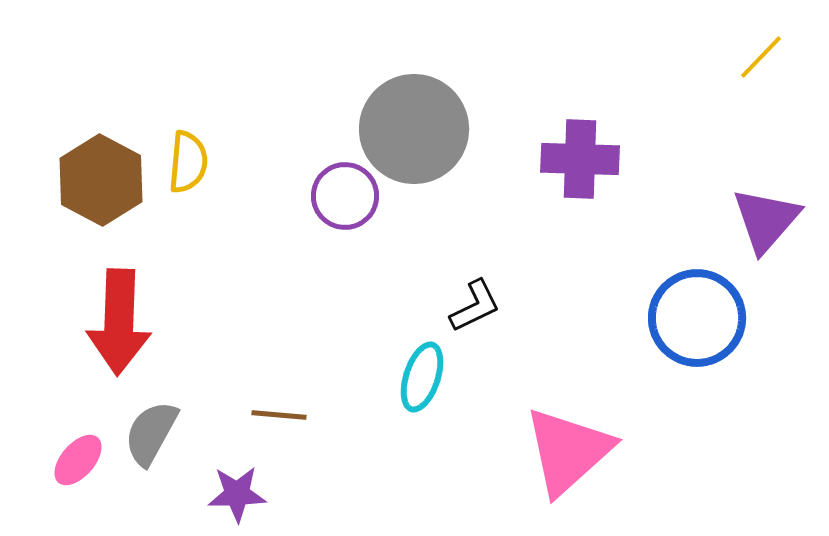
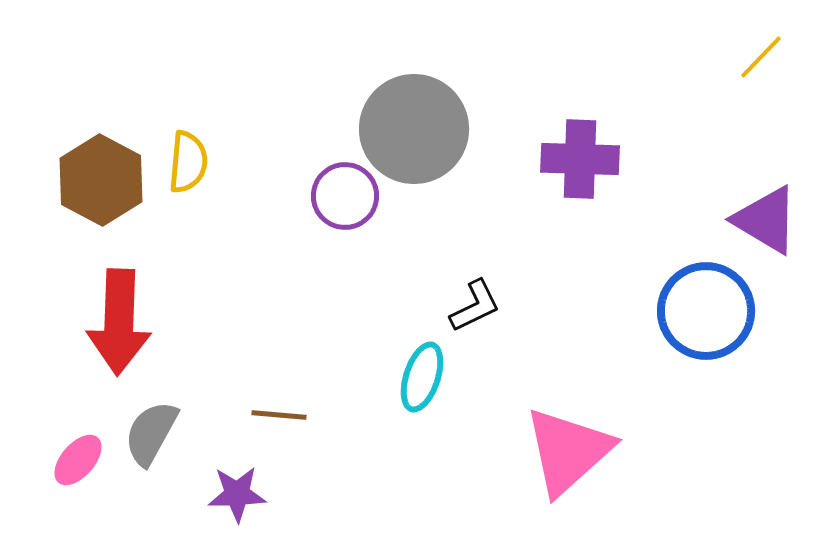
purple triangle: rotated 40 degrees counterclockwise
blue circle: moved 9 px right, 7 px up
